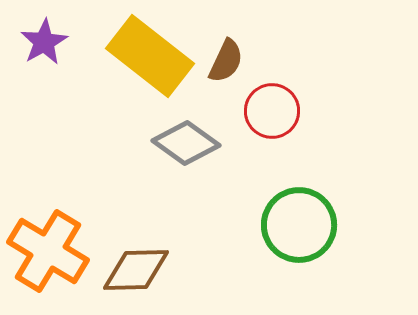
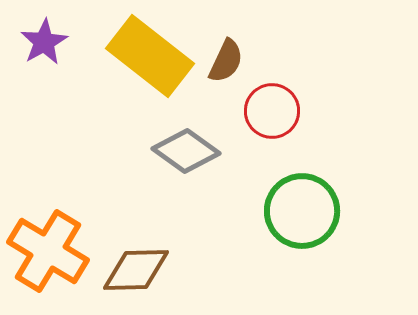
gray diamond: moved 8 px down
green circle: moved 3 px right, 14 px up
